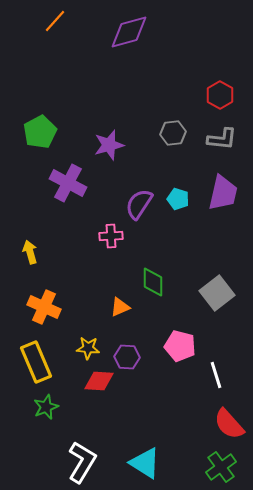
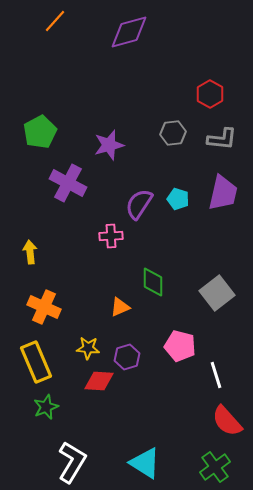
red hexagon: moved 10 px left, 1 px up
yellow arrow: rotated 10 degrees clockwise
purple hexagon: rotated 20 degrees counterclockwise
red semicircle: moved 2 px left, 3 px up
white L-shape: moved 10 px left
green cross: moved 6 px left
